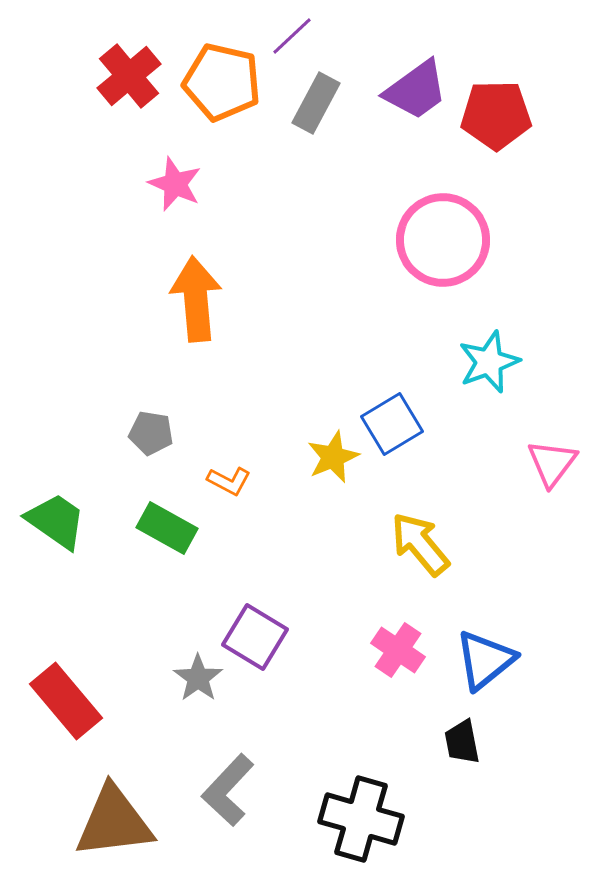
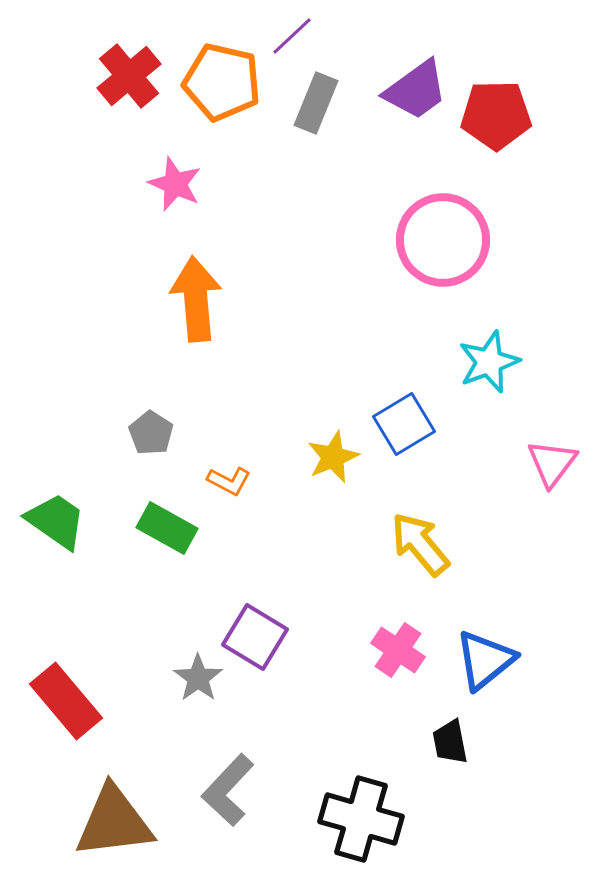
gray rectangle: rotated 6 degrees counterclockwise
blue square: moved 12 px right
gray pentagon: rotated 24 degrees clockwise
black trapezoid: moved 12 px left
